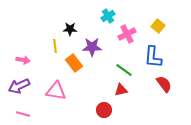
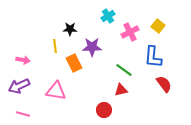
pink cross: moved 3 px right, 2 px up
orange rectangle: rotated 12 degrees clockwise
